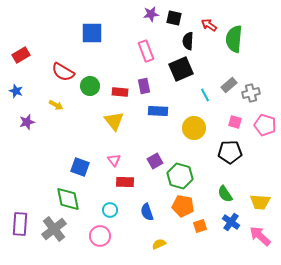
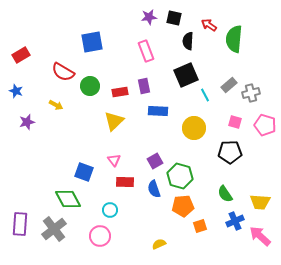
purple star at (151, 14): moved 2 px left, 3 px down
blue square at (92, 33): moved 9 px down; rotated 10 degrees counterclockwise
black square at (181, 69): moved 5 px right, 6 px down
red rectangle at (120, 92): rotated 14 degrees counterclockwise
yellow triangle at (114, 121): rotated 25 degrees clockwise
blue square at (80, 167): moved 4 px right, 5 px down
green diamond at (68, 199): rotated 16 degrees counterclockwise
orange pentagon at (183, 206): rotated 15 degrees counterclockwise
blue semicircle at (147, 212): moved 7 px right, 23 px up
blue cross at (231, 222): moved 4 px right, 1 px up; rotated 30 degrees clockwise
